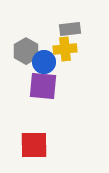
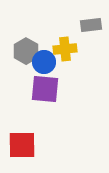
gray rectangle: moved 21 px right, 4 px up
purple square: moved 2 px right, 3 px down
red square: moved 12 px left
